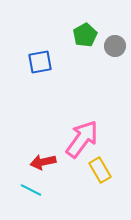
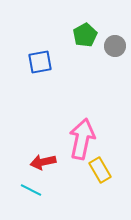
pink arrow: rotated 24 degrees counterclockwise
